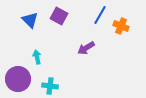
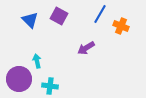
blue line: moved 1 px up
cyan arrow: moved 4 px down
purple circle: moved 1 px right
